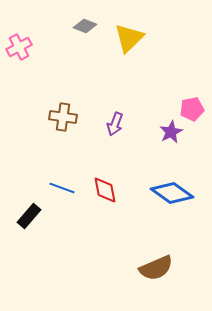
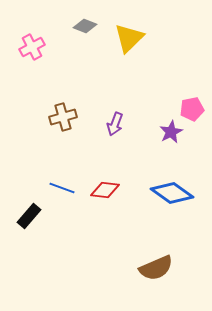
pink cross: moved 13 px right
brown cross: rotated 24 degrees counterclockwise
red diamond: rotated 72 degrees counterclockwise
